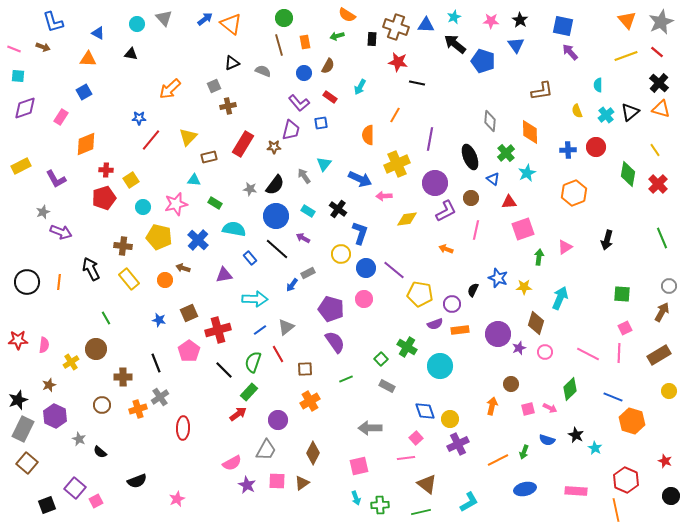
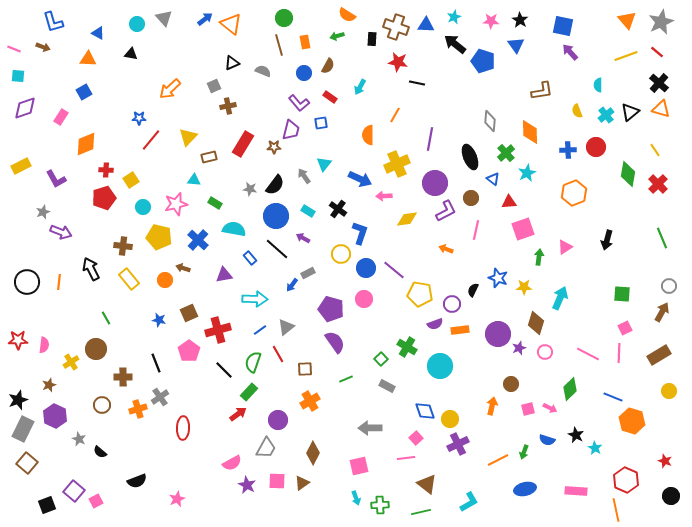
gray trapezoid at (266, 450): moved 2 px up
purple square at (75, 488): moved 1 px left, 3 px down
